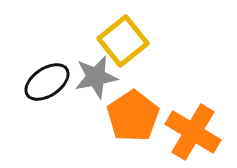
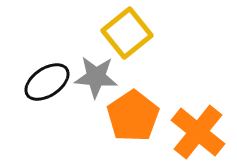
yellow square: moved 4 px right, 8 px up
gray star: rotated 15 degrees clockwise
orange cross: moved 5 px right; rotated 8 degrees clockwise
